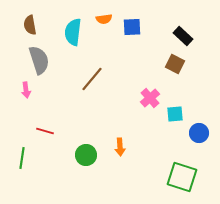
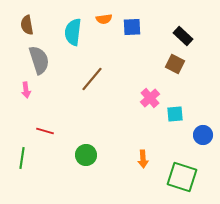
brown semicircle: moved 3 px left
blue circle: moved 4 px right, 2 px down
orange arrow: moved 23 px right, 12 px down
